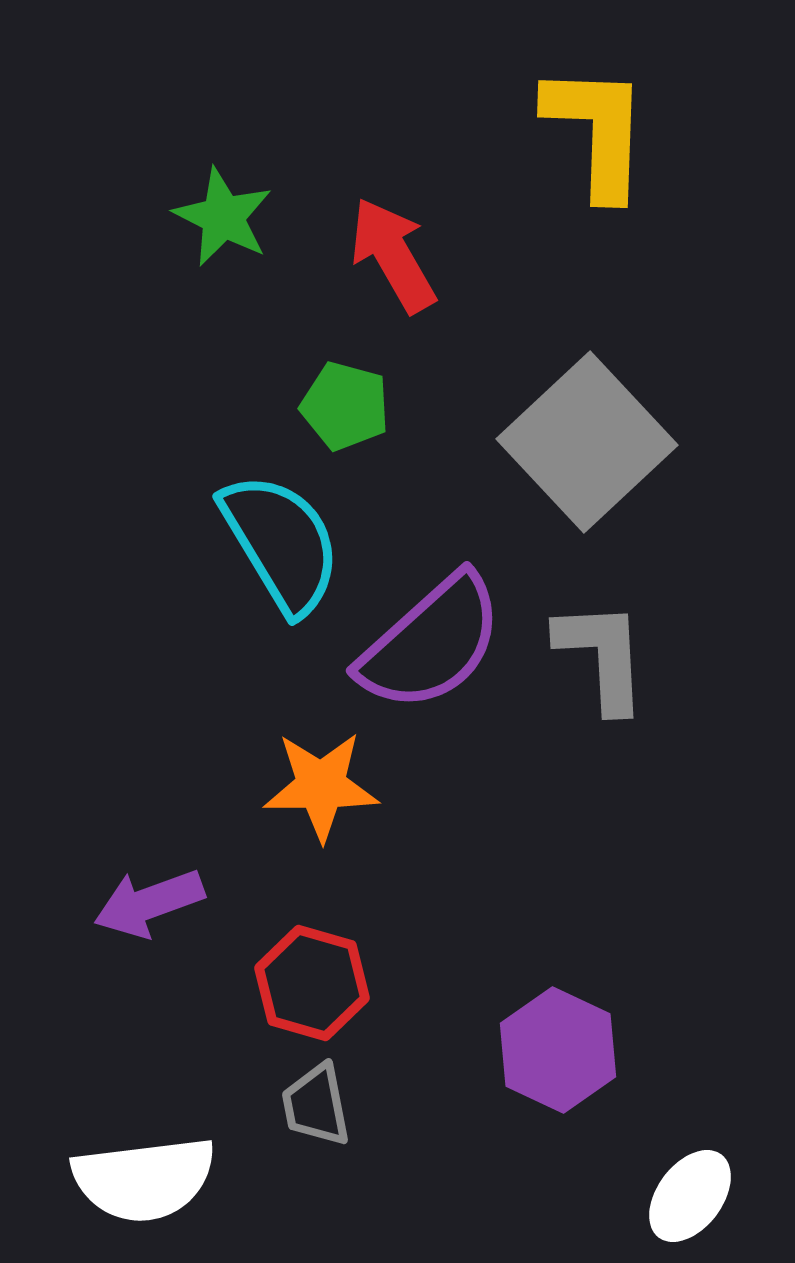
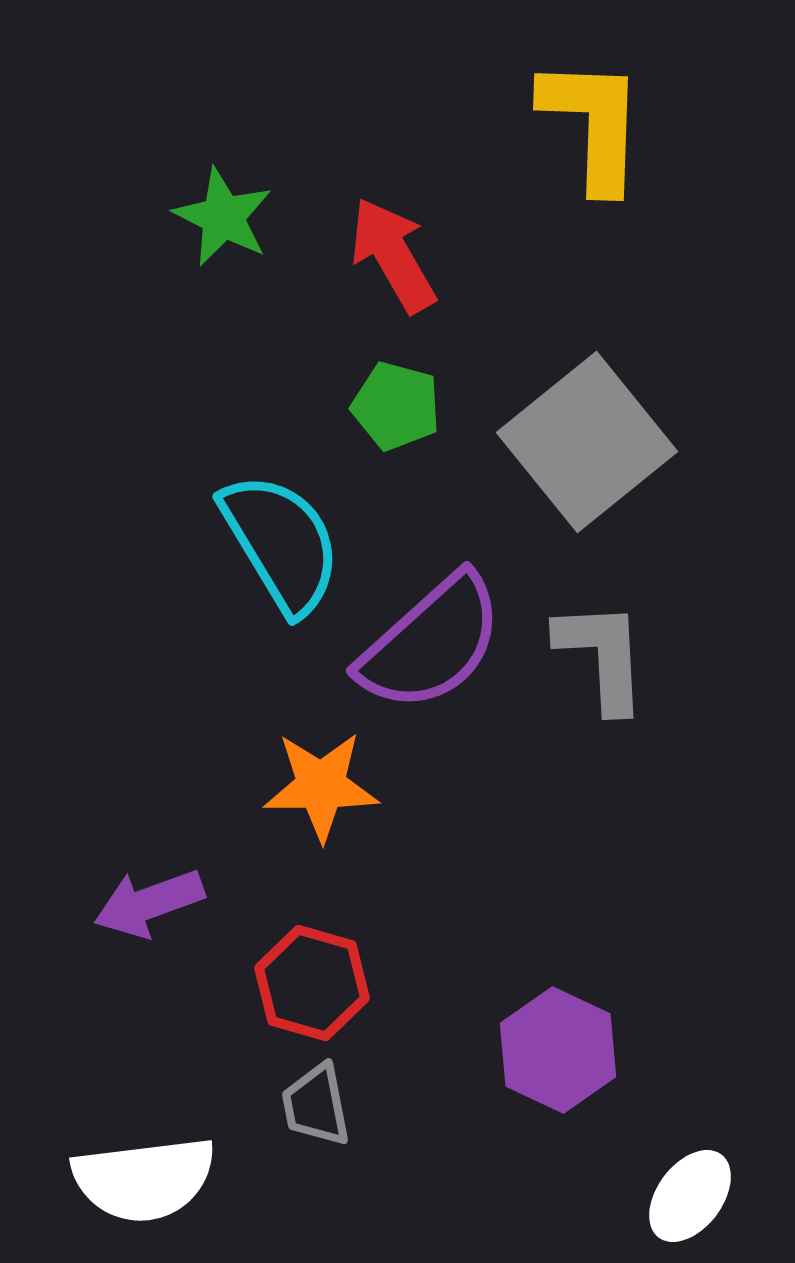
yellow L-shape: moved 4 px left, 7 px up
green pentagon: moved 51 px right
gray square: rotated 4 degrees clockwise
